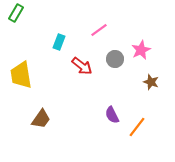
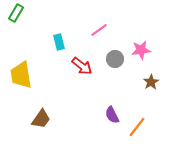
cyan rectangle: rotated 35 degrees counterclockwise
pink star: rotated 18 degrees clockwise
brown star: rotated 21 degrees clockwise
